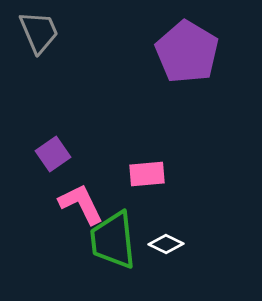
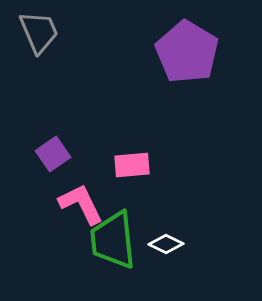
pink rectangle: moved 15 px left, 9 px up
